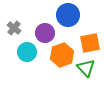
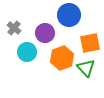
blue circle: moved 1 px right
orange hexagon: moved 3 px down
